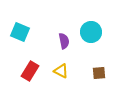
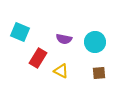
cyan circle: moved 4 px right, 10 px down
purple semicircle: moved 2 px up; rotated 112 degrees clockwise
red rectangle: moved 8 px right, 13 px up
